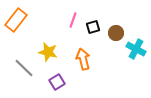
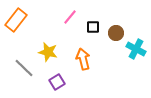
pink line: moved 3 px left, 3 px up; rotated 21 degrees clockwise
black square: rotated 16 degrees clockwise
